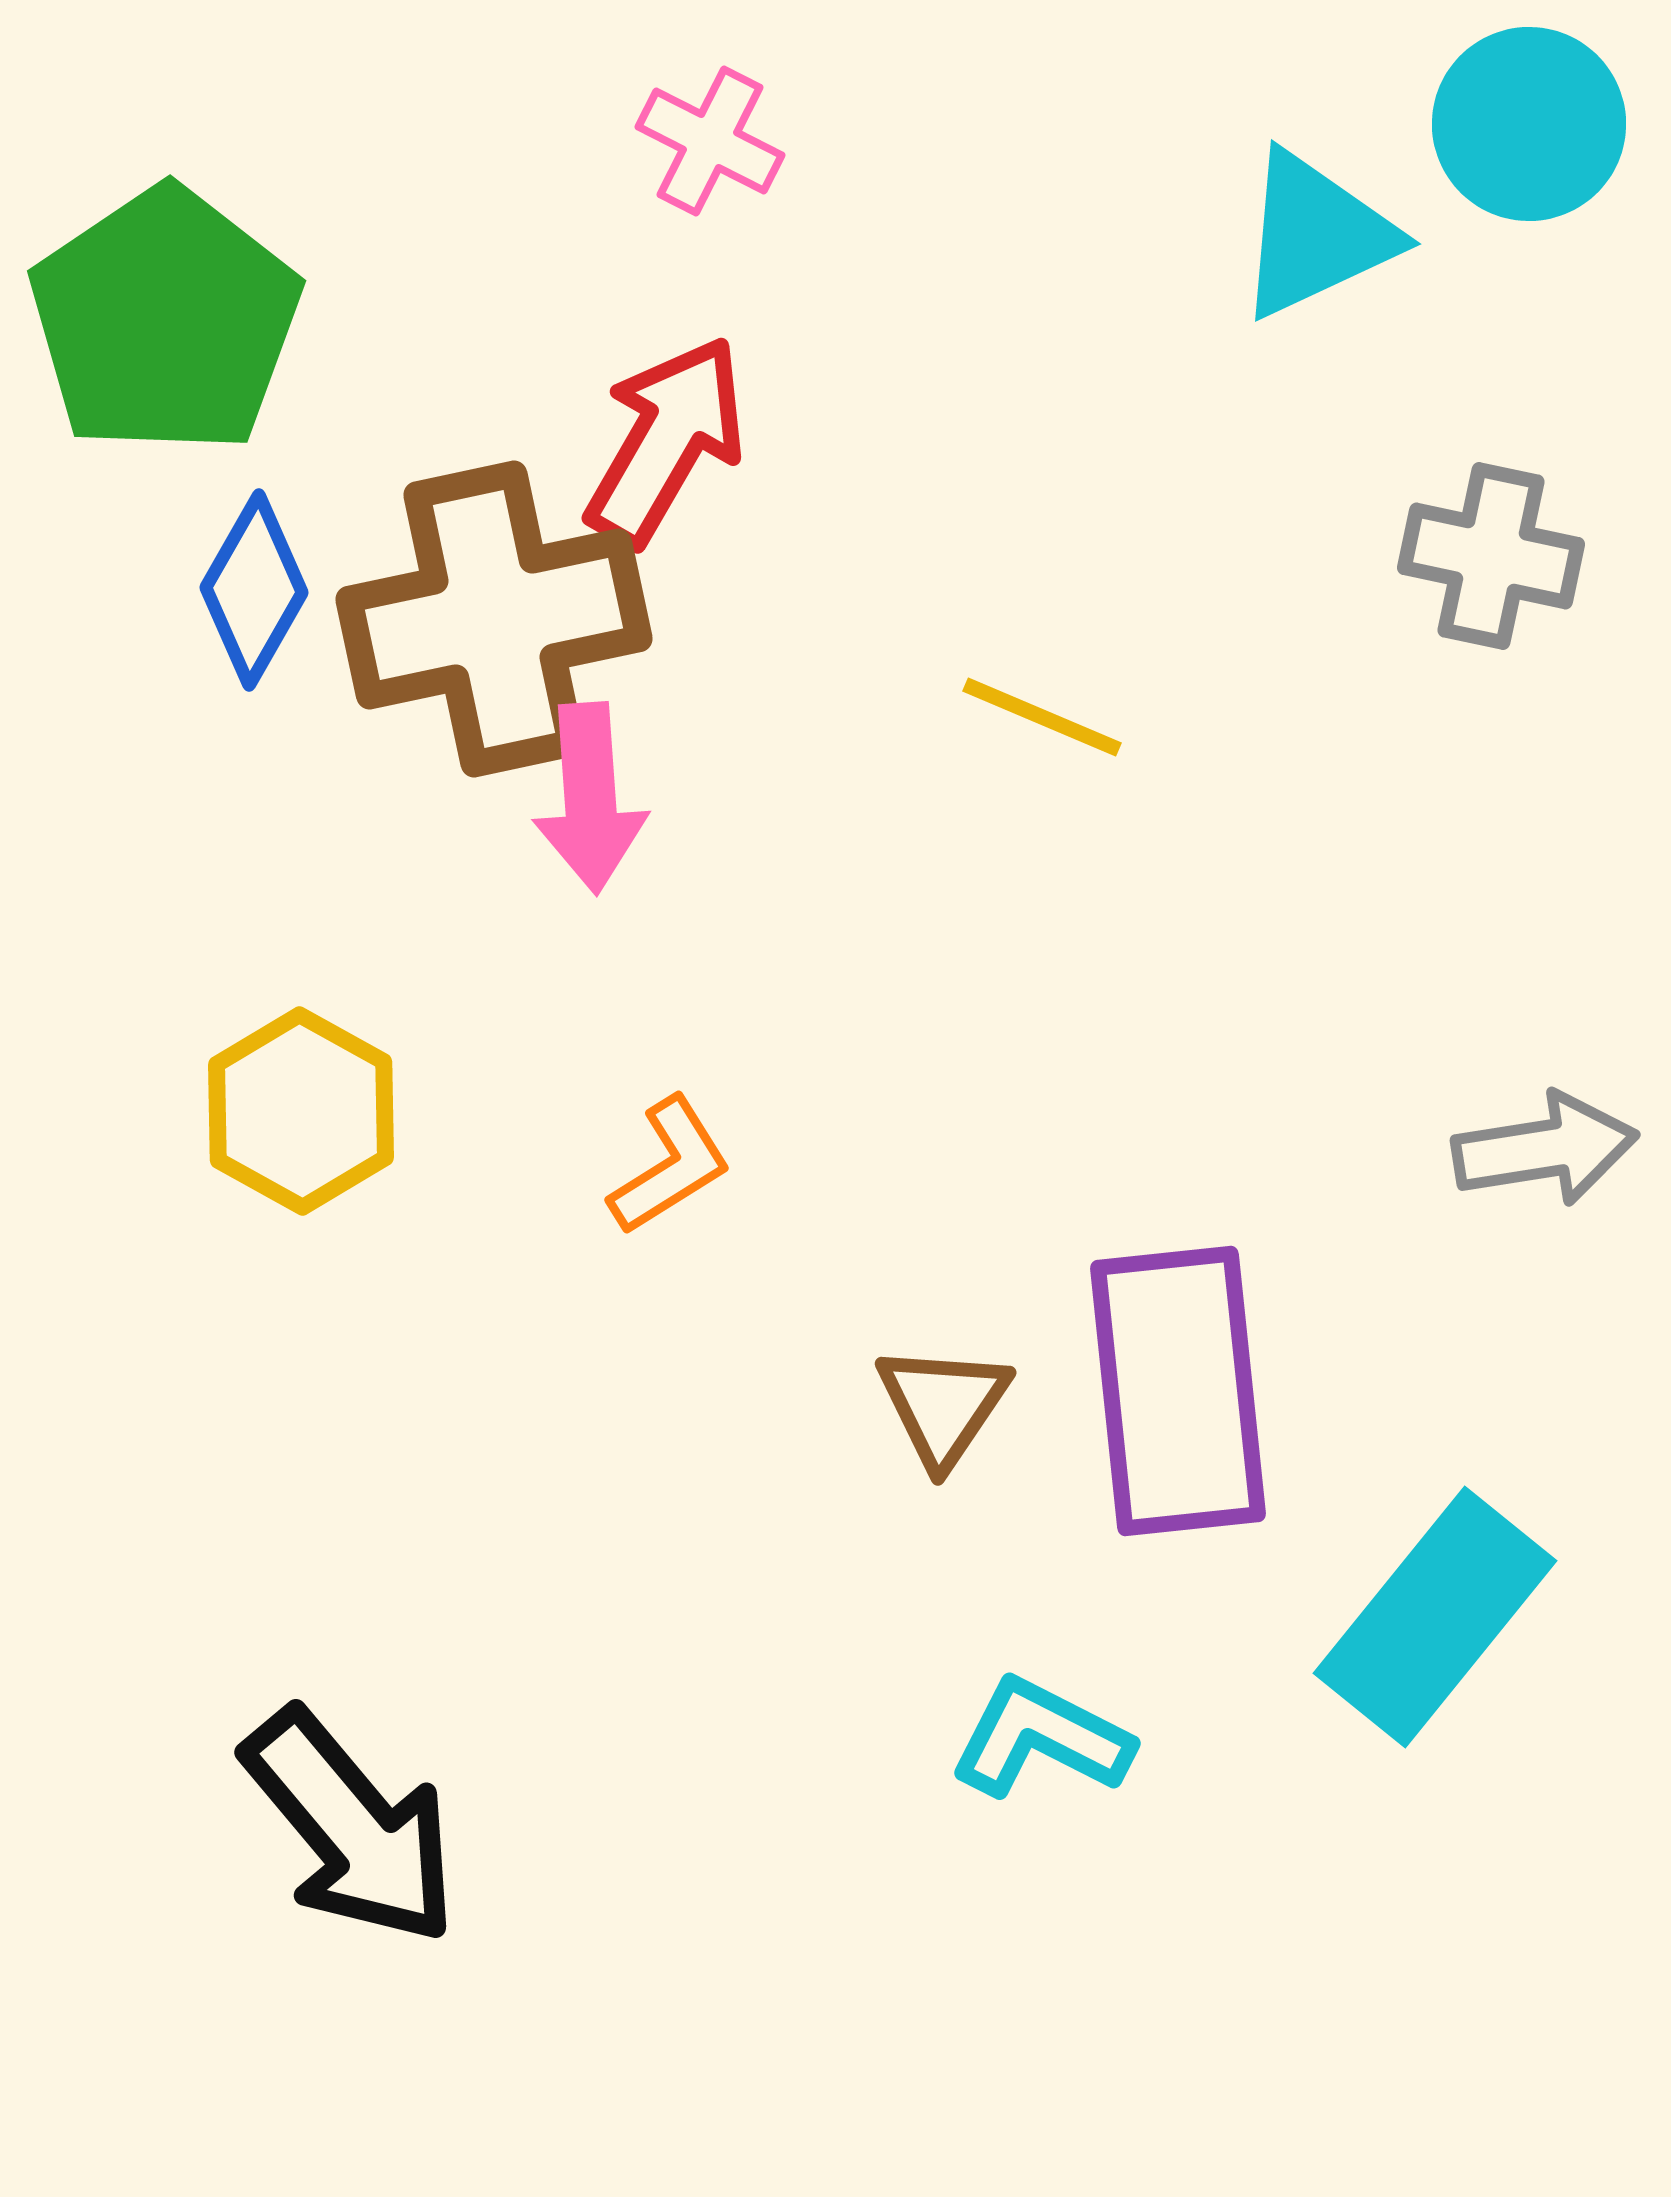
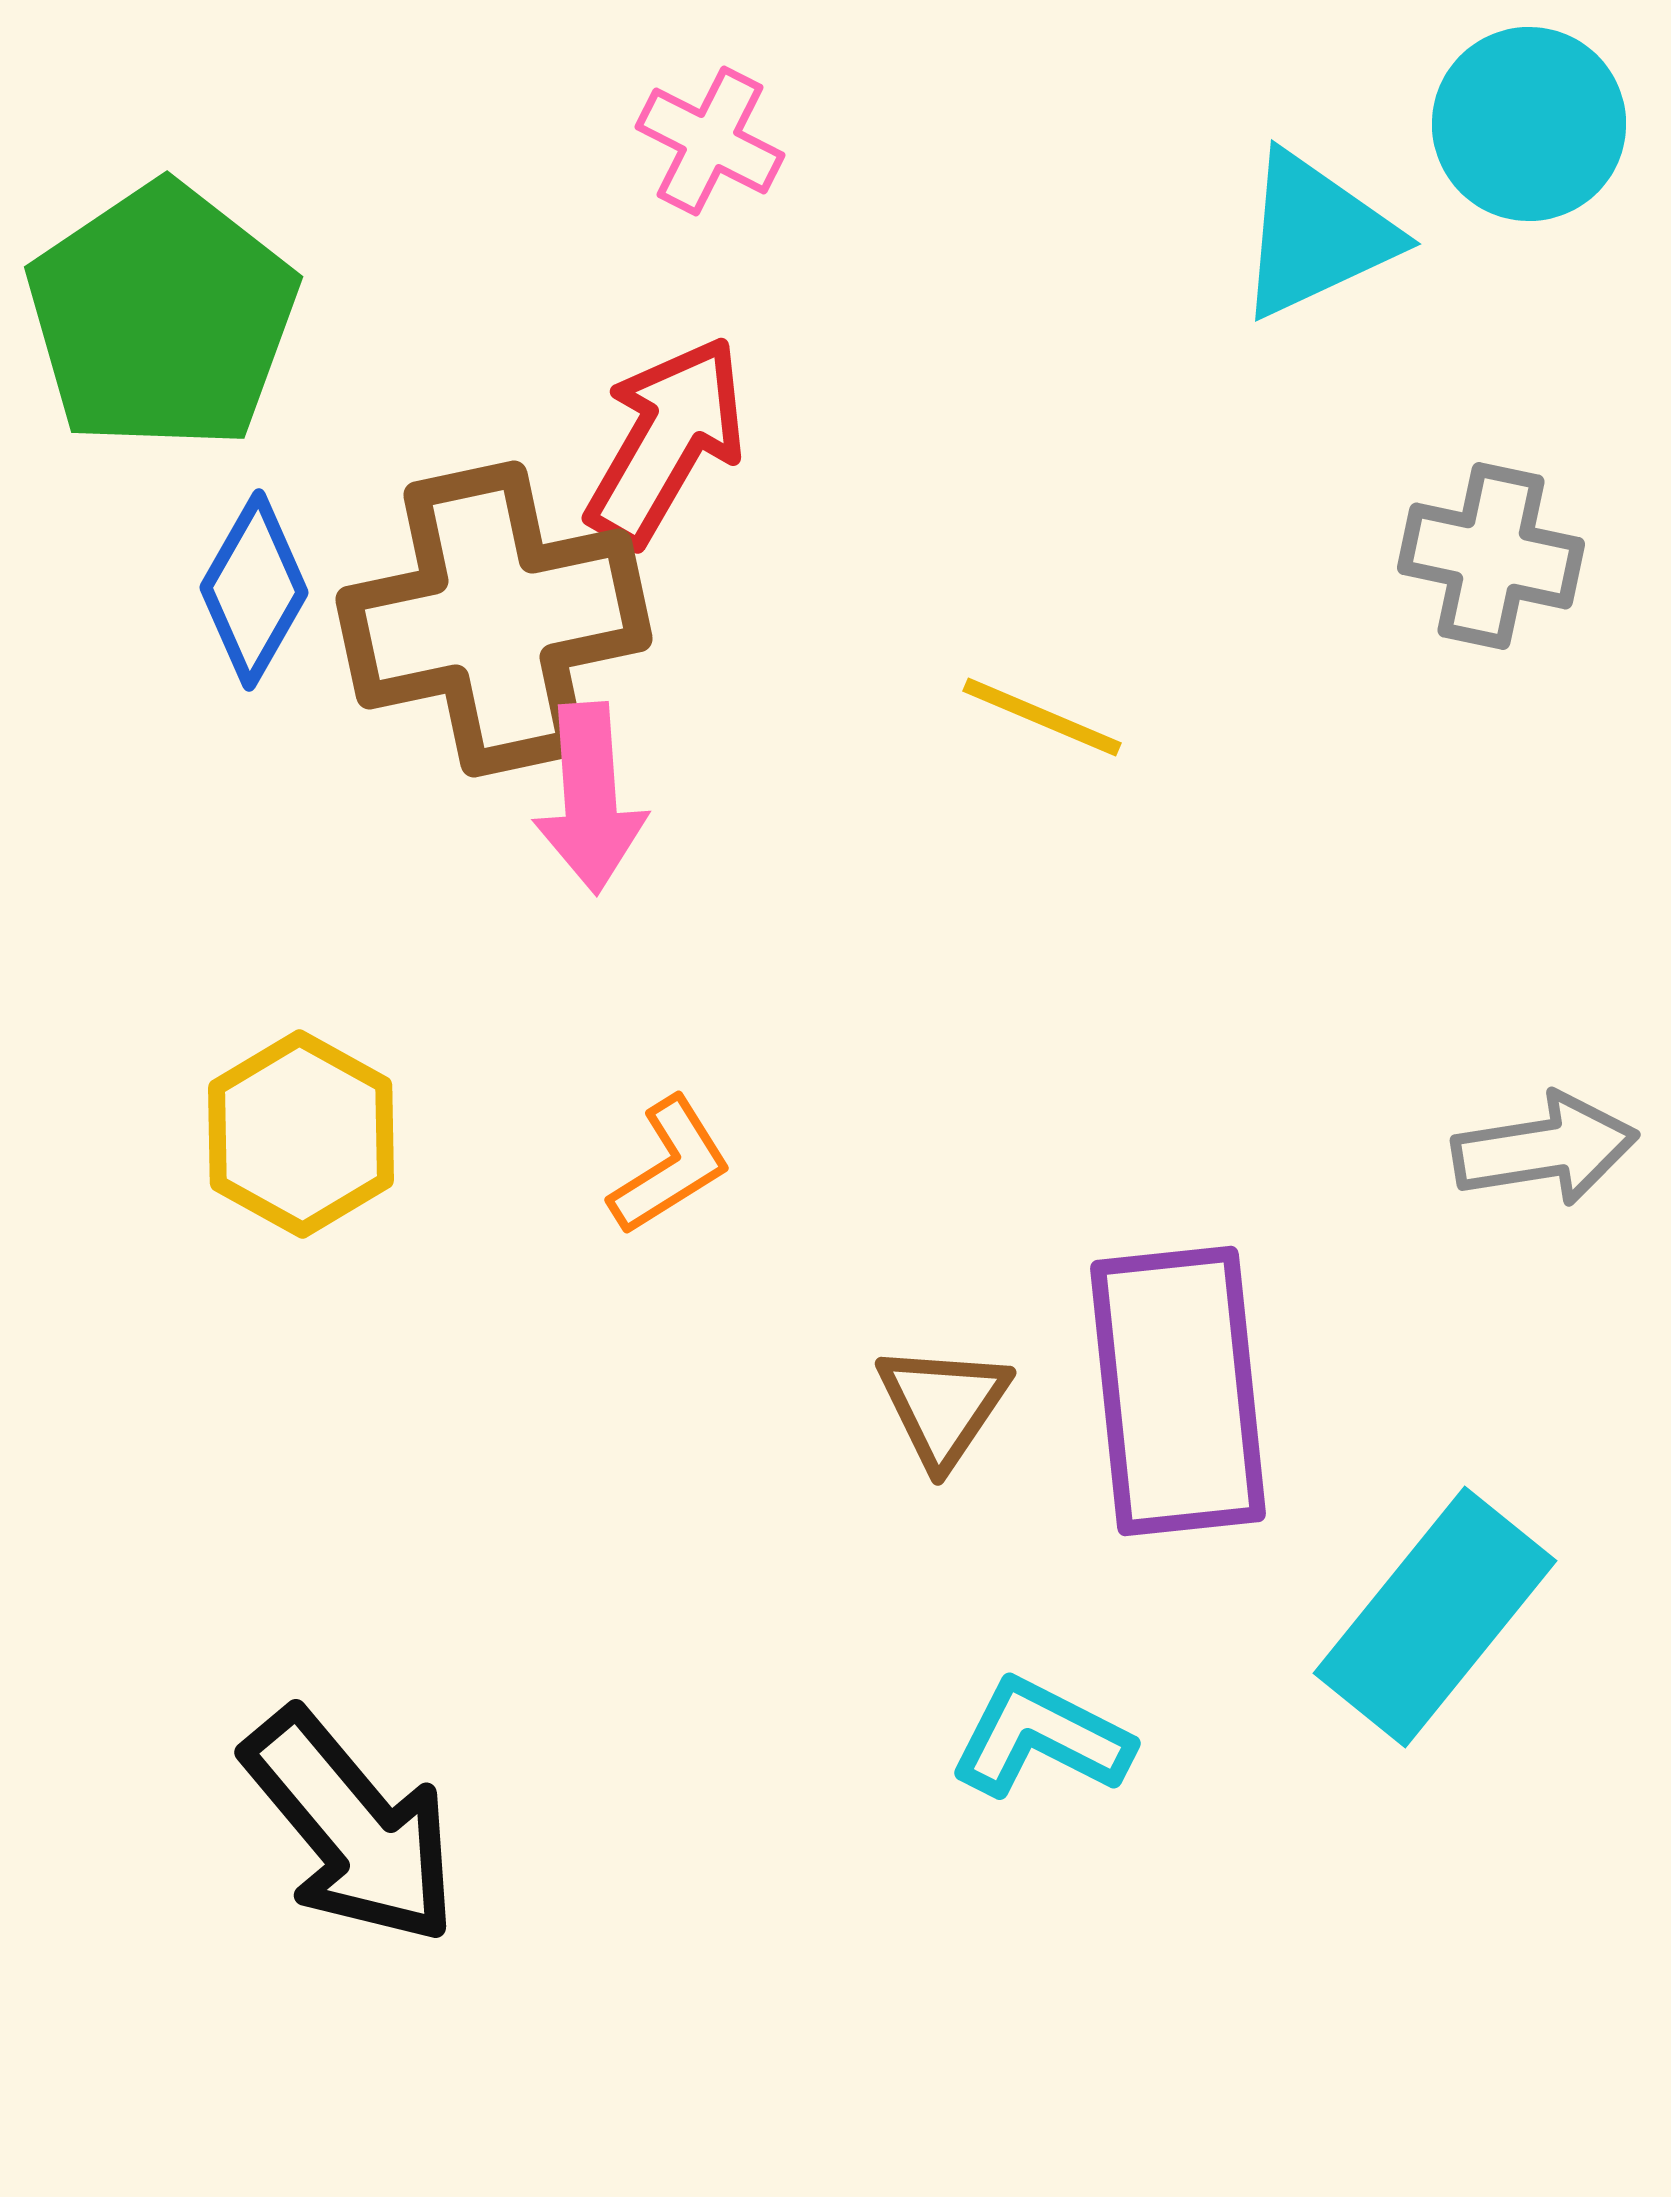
green pentagon: moved 3 px left, 4 px up
yellow hexagon: moved 23 px down
